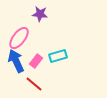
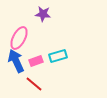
purple star: moved 3 px right
pink ellipse: rotated 10 degrees counterclockwise
pink rectangle: rotated 32 degrees clockwise
